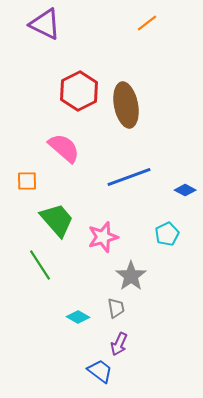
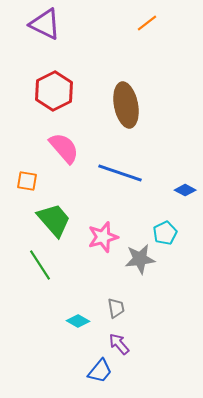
red hexagon: moved 25 px left
pink semicircle: rotated 8 degrees clockwise
blue line: moved 9 px left, 4 px up; rotated 39 degrees clockwise
orange square: rotated 10 degrees clockwise
green trapezoid: moved 3 px left
cyan pentagon: moved 2 px left, 1 px up
gray star: moved 9 px right, 17 px up; rotated 28 degrees clockwise
cyan diamond: moved 4 px down
purple arrow: rotated 115 degrees clockwise
blue trapezoid: rotated 92 degrees clockwise
